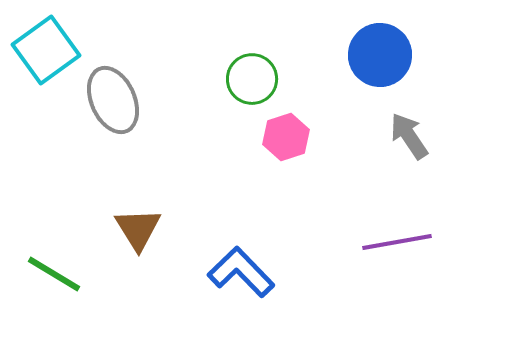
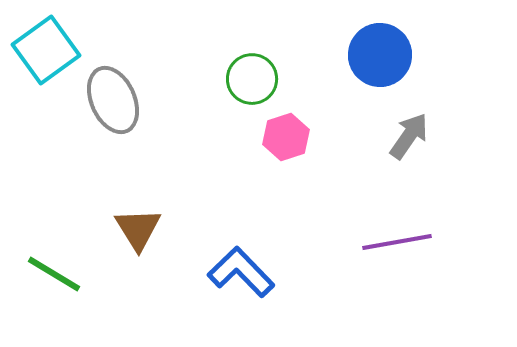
gray arrow: rotated 69 degrees clockwise
